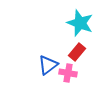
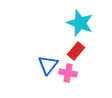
red rectangle: moved 1 px left, 1 px up
blue triangle: rotated 15 degrees counterclockwise
